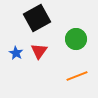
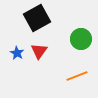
green circle: moved 5 px right
blue star: moved 1 px right
